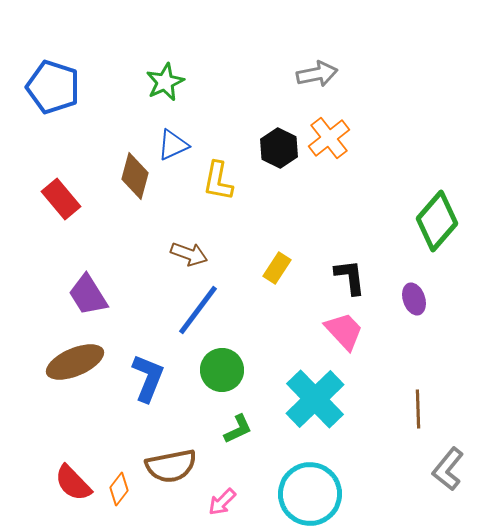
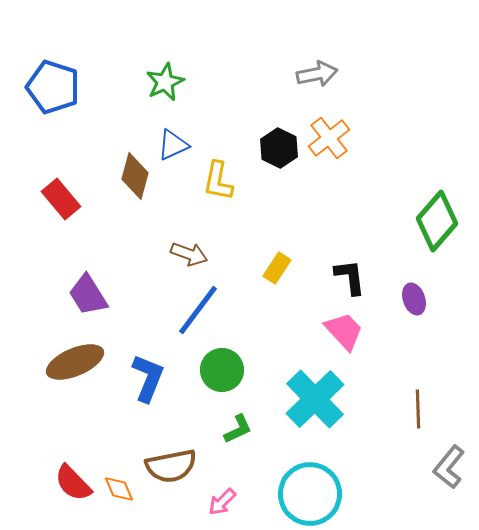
gray L-shape: moved 1 px right, 2 px up
orange diamond: rotated 60 degrees counterclockwise
